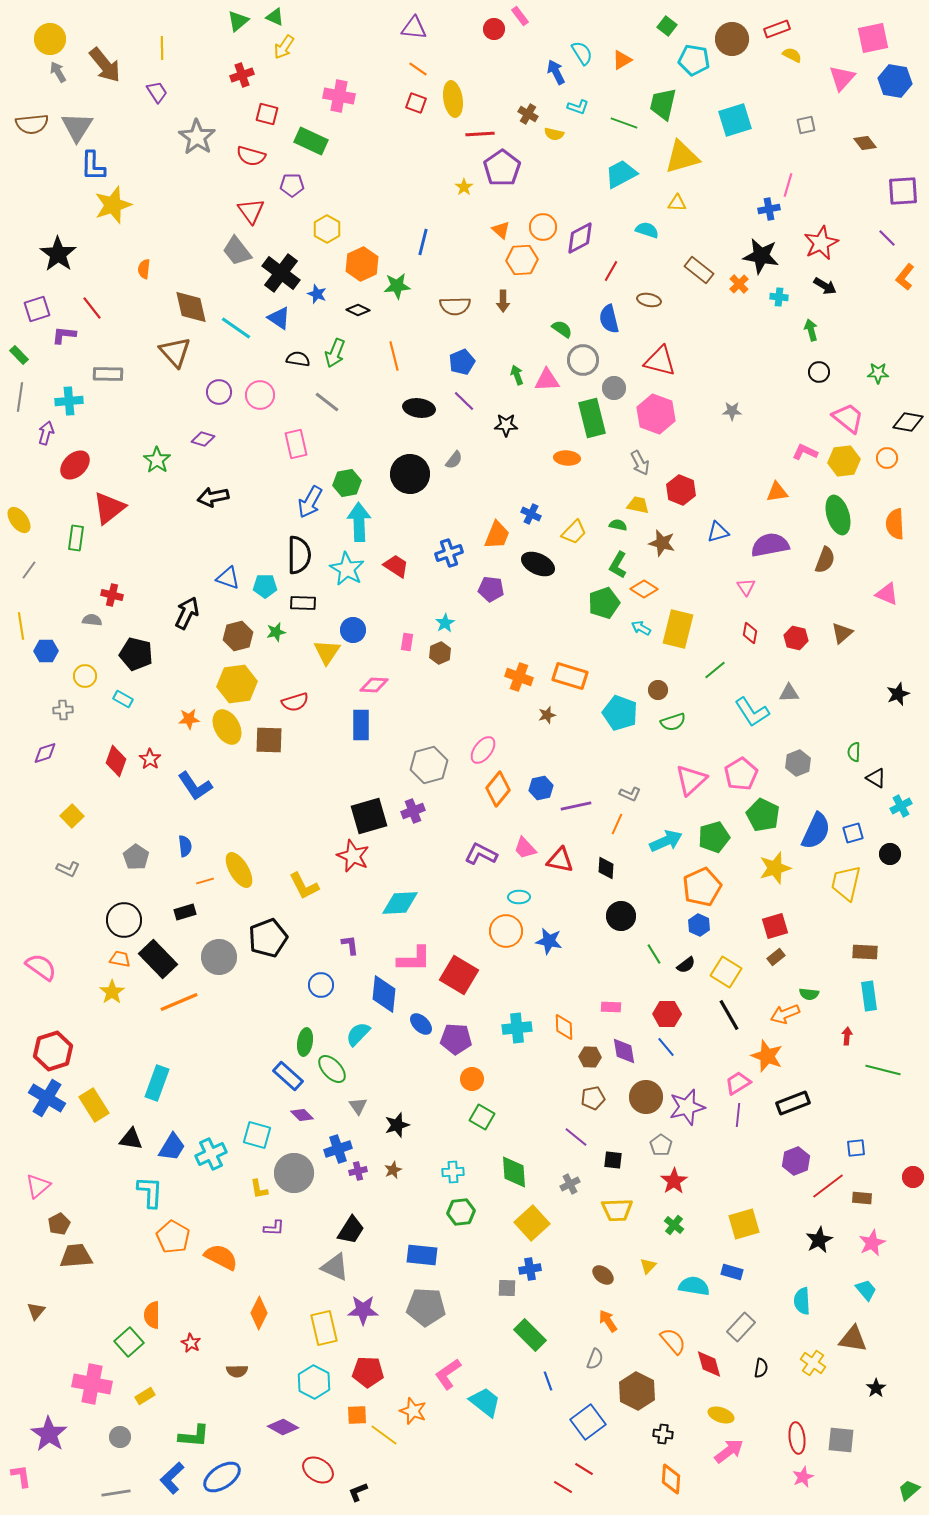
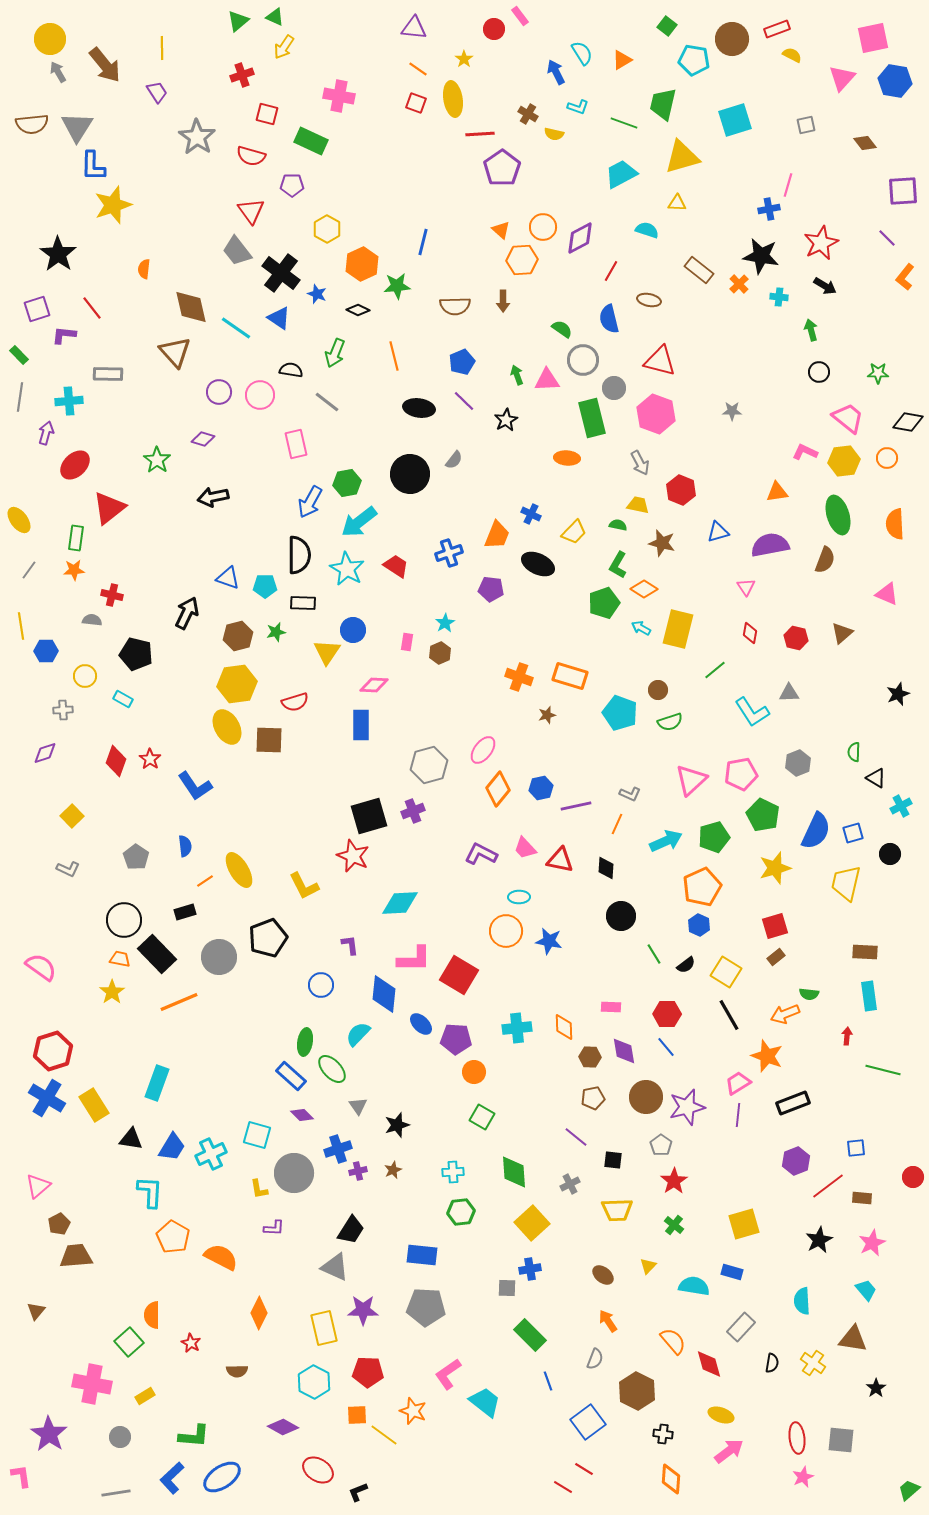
yellow star at (464, 187): moved 128 px up
black semicircle at (298, 359): moved 7 px left, 11 px down
black star at (506, 425): moved 5 px up; rotated 30 degrees counterclockwise
cyan arrow at (359, 522): rotated 126 degrees counterclockwise
orange star at (189, 719): moved 115 px left, 149 px up
green semicircle at (673, 722): moved 3 px left
pink pentagon at (741, 774): rotated 20 degrees clockwise
orange line at (205, 881): rotated 18 degrees counterclockwise
black rectangle at (158, 959): moved 1 px left, 5 px up
blue rectangle at (288, 1076): moved 3 px right
orange circle at (472, 1079): moved 2 px right, 7 px up
black semicircle at (761, 1368): moved 11 px right, 5 px up
